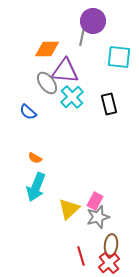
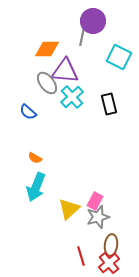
cyan square: rotated 20 degrees clockwise
